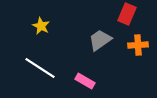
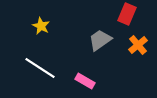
orange cross: rotated 36 degrees counterclockwise
